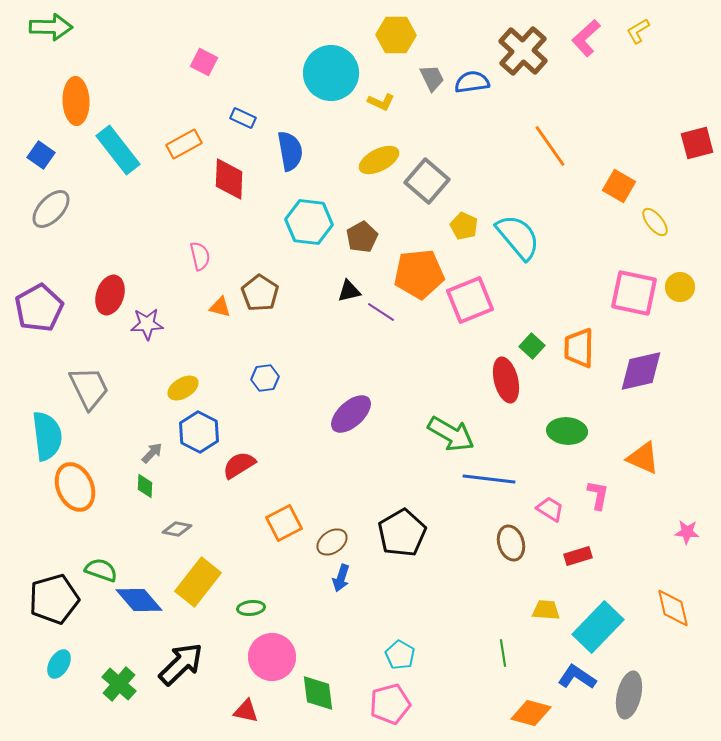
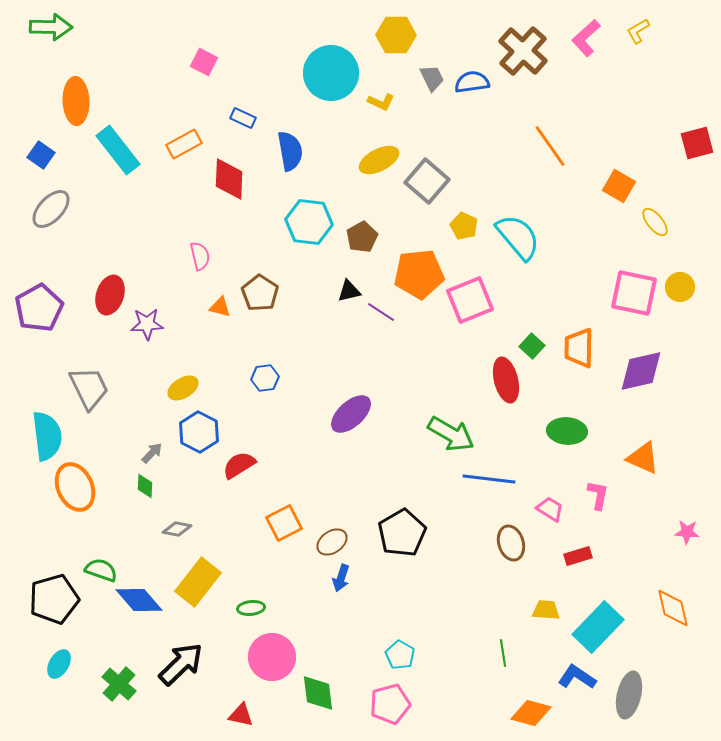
red triangle at (246, 711): moved 5 px left, 4 px down
